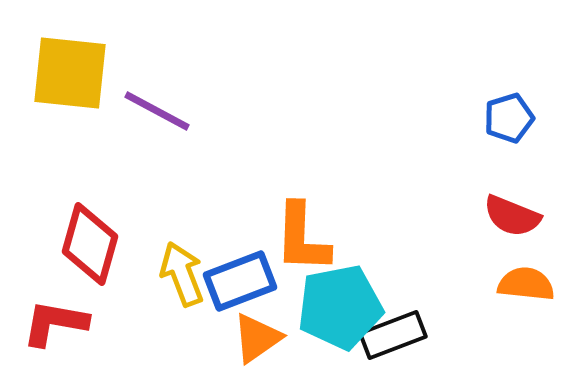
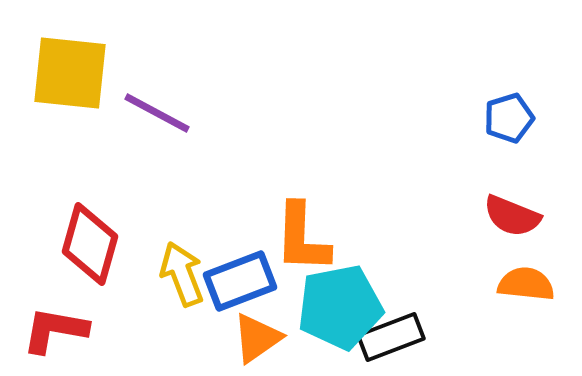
purple line: moved 2 px down
red L-shape: moved 7 px down
black rectangle: moved 2 px left, 2 px down
